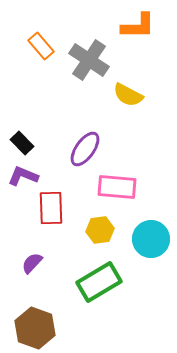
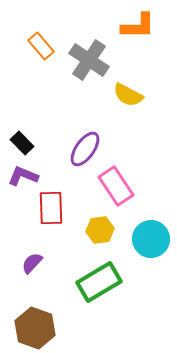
pink rectangle: moved 1 px left, 1 px up; rotated 51 degrees clockwise
